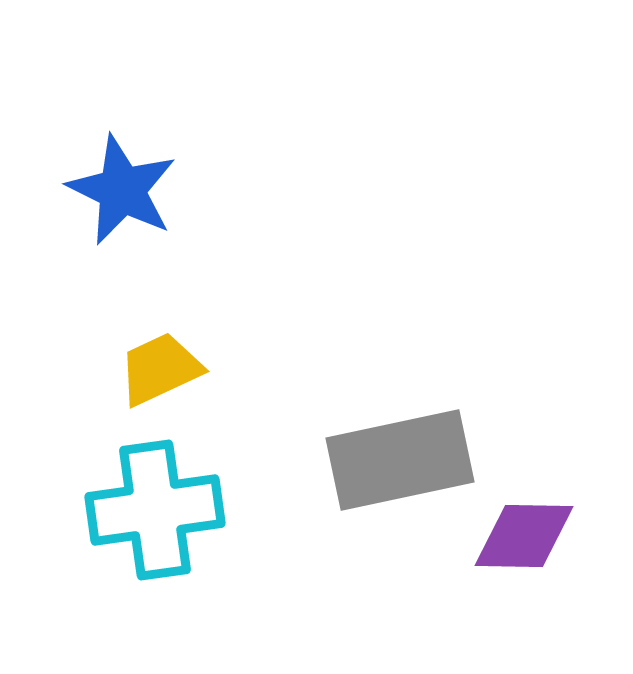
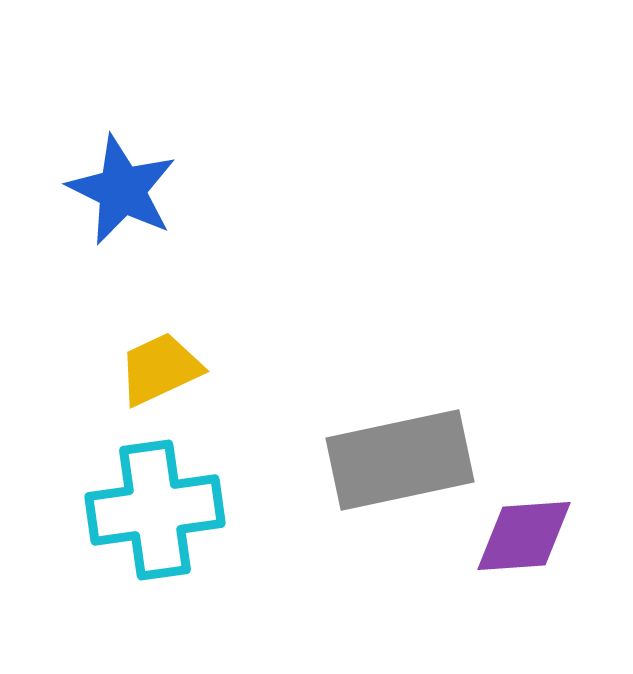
purple diamond: rotated 5 degrees counterclockwise
